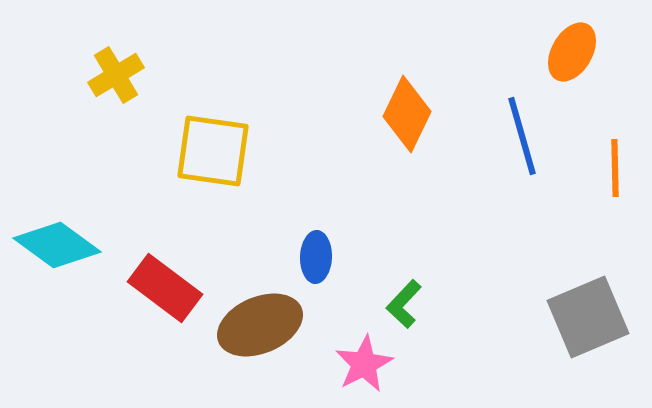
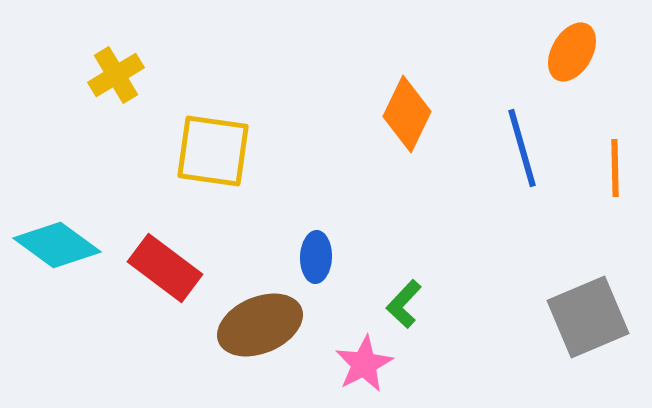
blue line: moved 12 px down
red rectangle: moved 20 px up
